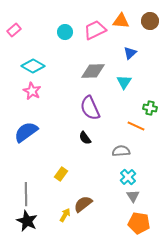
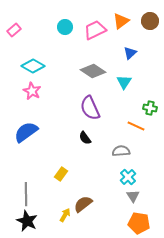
orange triangle: rotated 42 degrees counterclockwise
cyan circle: moved 5 px up
gray diamond: rotated 35 degrees clockwise
